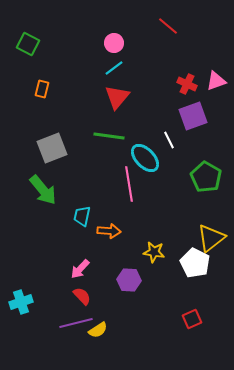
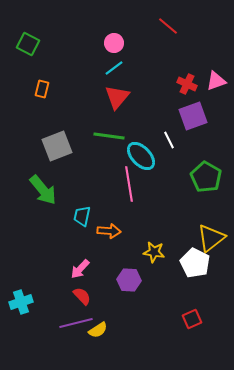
gray square: moved 5 px right, 2 px up
cyan ellipse: moved 4 px left, 2 px up
